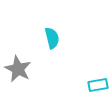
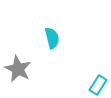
cyan rectangle: rotated 48 degrees counterclockwise
